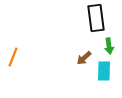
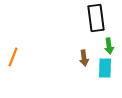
brown arrow: rotated 56 degrees counterclockwise
cyan rectangle: moved 1 px right, 3 px up
